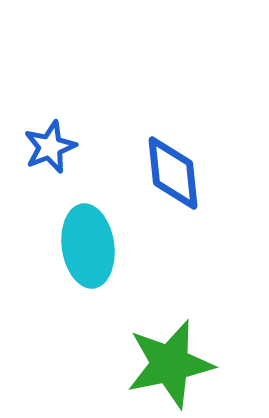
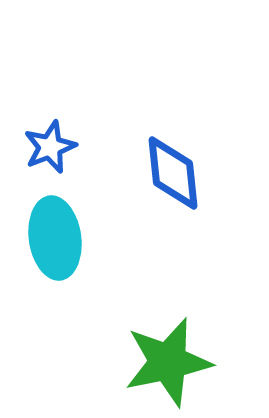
cyan ellipse: moved 33 px left, 8 px up
green star: moved 2 px left, 2 px up
